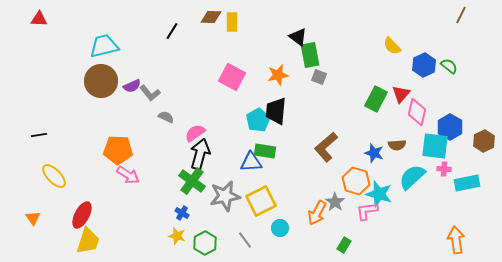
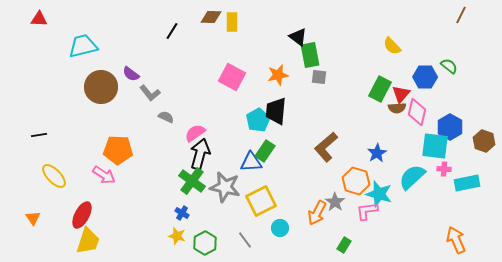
cyan trapezoid at (104, 46): moved 21 px left
blue hexagon at (424, 65): moved 1 px right, 12 px down; rotated 25 degrees clockwise
gray square at (319, 77): rotated 14 degrees counterclockwise
brown circle at (101, 81): moved 6 px down
purple semicircle at (132, 86): moved 1 px left, 12 px up; rotated 60 degrees clockwise
green rectangle at (376, 99): moved 4 px right, 10 px up
brown hexagon at (484, 141): rotated 15 degrees counterclockwise
brown semicircle at (397, 145): moved 37 px up
green rectangle at (265, 151): rotated 65 degrees counterclockwise
blue star at (374, 153): moved 3 px right; rotated 24 degrees clockwise
pink arrow at (128, 175): moved 24 px left
gray star at (225, 196): moved 9 px up; rotated 24 degrees clockwise
orange arrow at (456, 240): rotated 16 degrees counterclockwise
